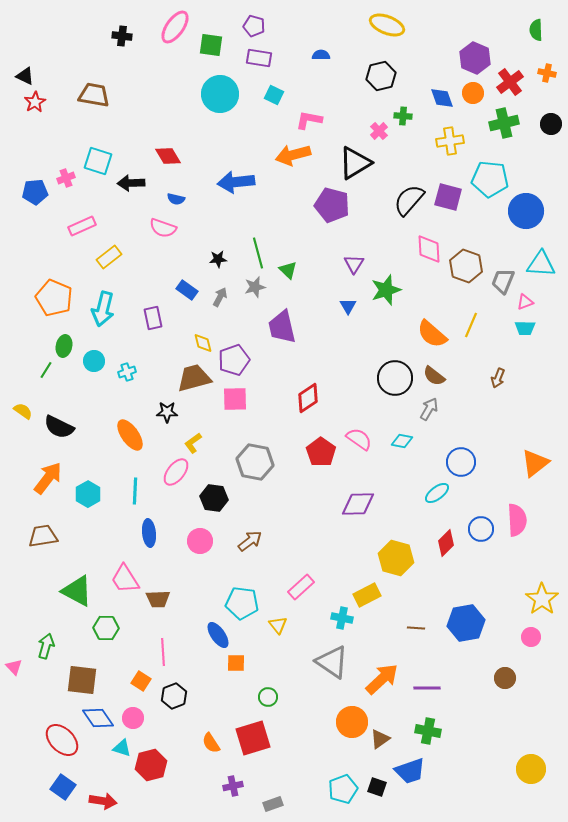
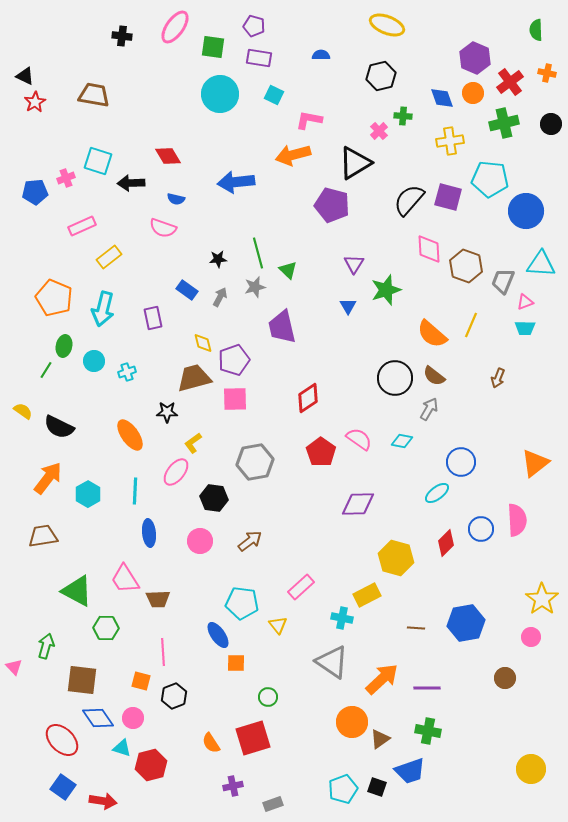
green square at (211, 45): moved 2 px right, 2 px down
gray hexagon at (255, 462): rotated 21 degrees counterclockwise
orange square at (141, 681): rotated 18 degrees counterclockwise
